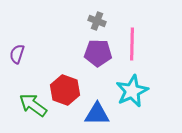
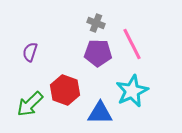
gray cross: moved 1 px left, 2 px down
pink line: rotated 28 degrees counterclockwise
purple semicircle: moved 13 px right, 2 px up
green arrow: moved 3 px left, 1 px up; rotated 80 degrees counterclockwise
blue triangle: moved 3 px right, 1 px up
